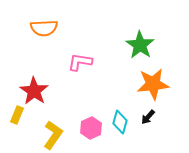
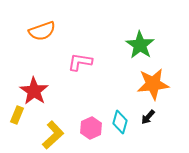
orange semicircle: moved 2 px left, 3 px down; rotated 16 degrees counterclockwise
yellow L-shape: rotated 12 degrees clockwise
